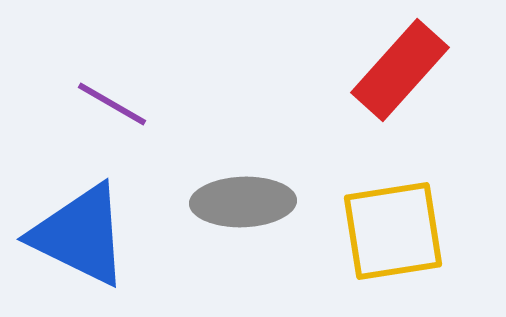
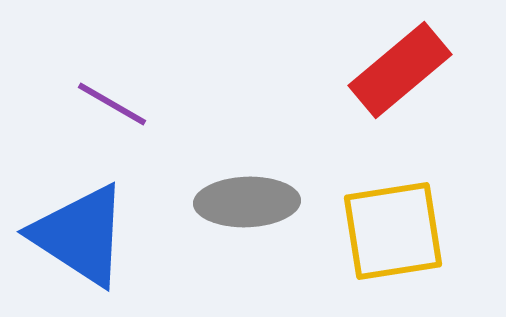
red rectangle: rotated 8 degrees clockwise
gray ellipse: moved 4 px right
blue triangle: rotated 7 degrees clockwise
